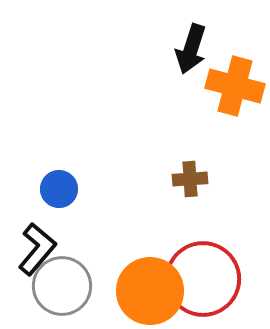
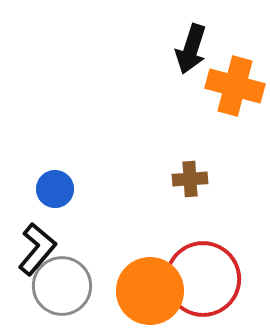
blue circle: moved 4 px left
